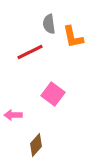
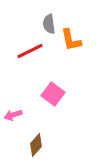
orange L-shape: moved 2 px left, 3 px down
red line: moved 1 px up
pink arrow: rotated 18 degrees counterclockwise
